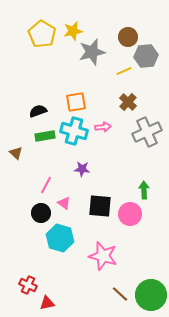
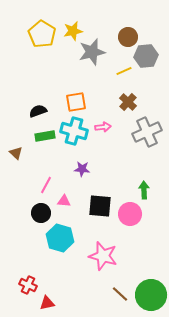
pink triangle: moved 2 px up; rotated 32 degrees counterclockwise
